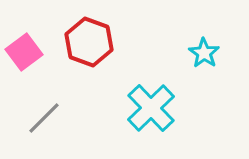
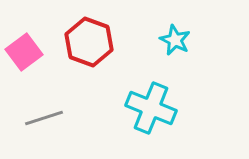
cyan star: moved 29 px left, 13 px up; rotated 8 degrees counterclockwise
cyan cross: rotated 24 degrees counterclockwise
gray line: rotated 27 degrees clockwise
